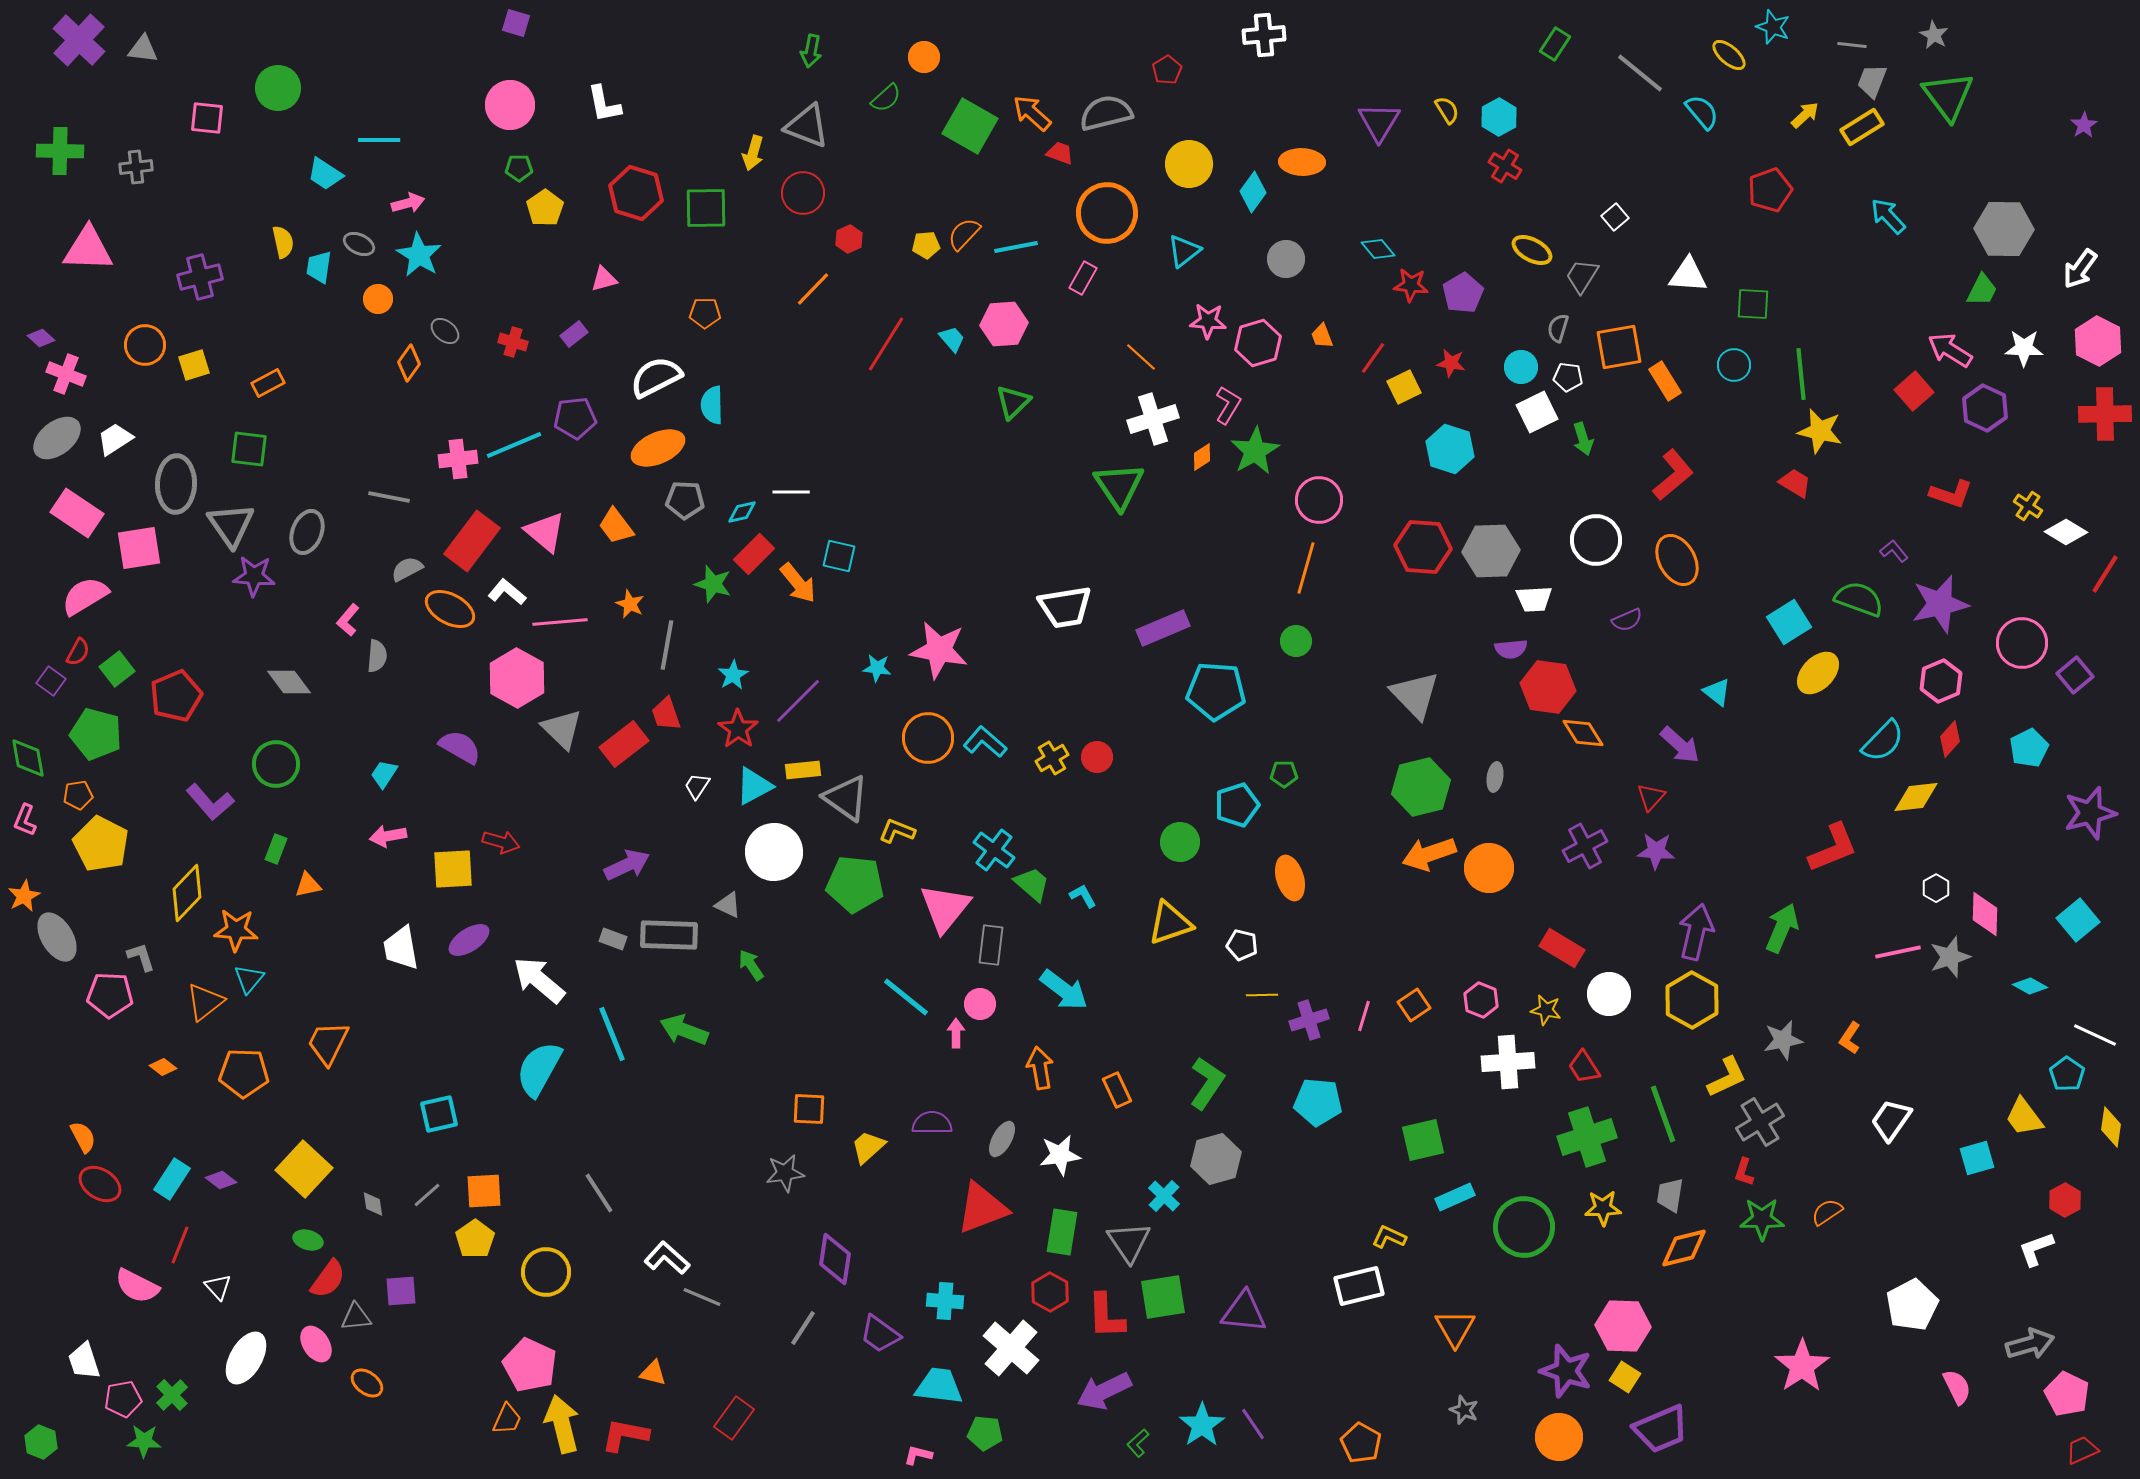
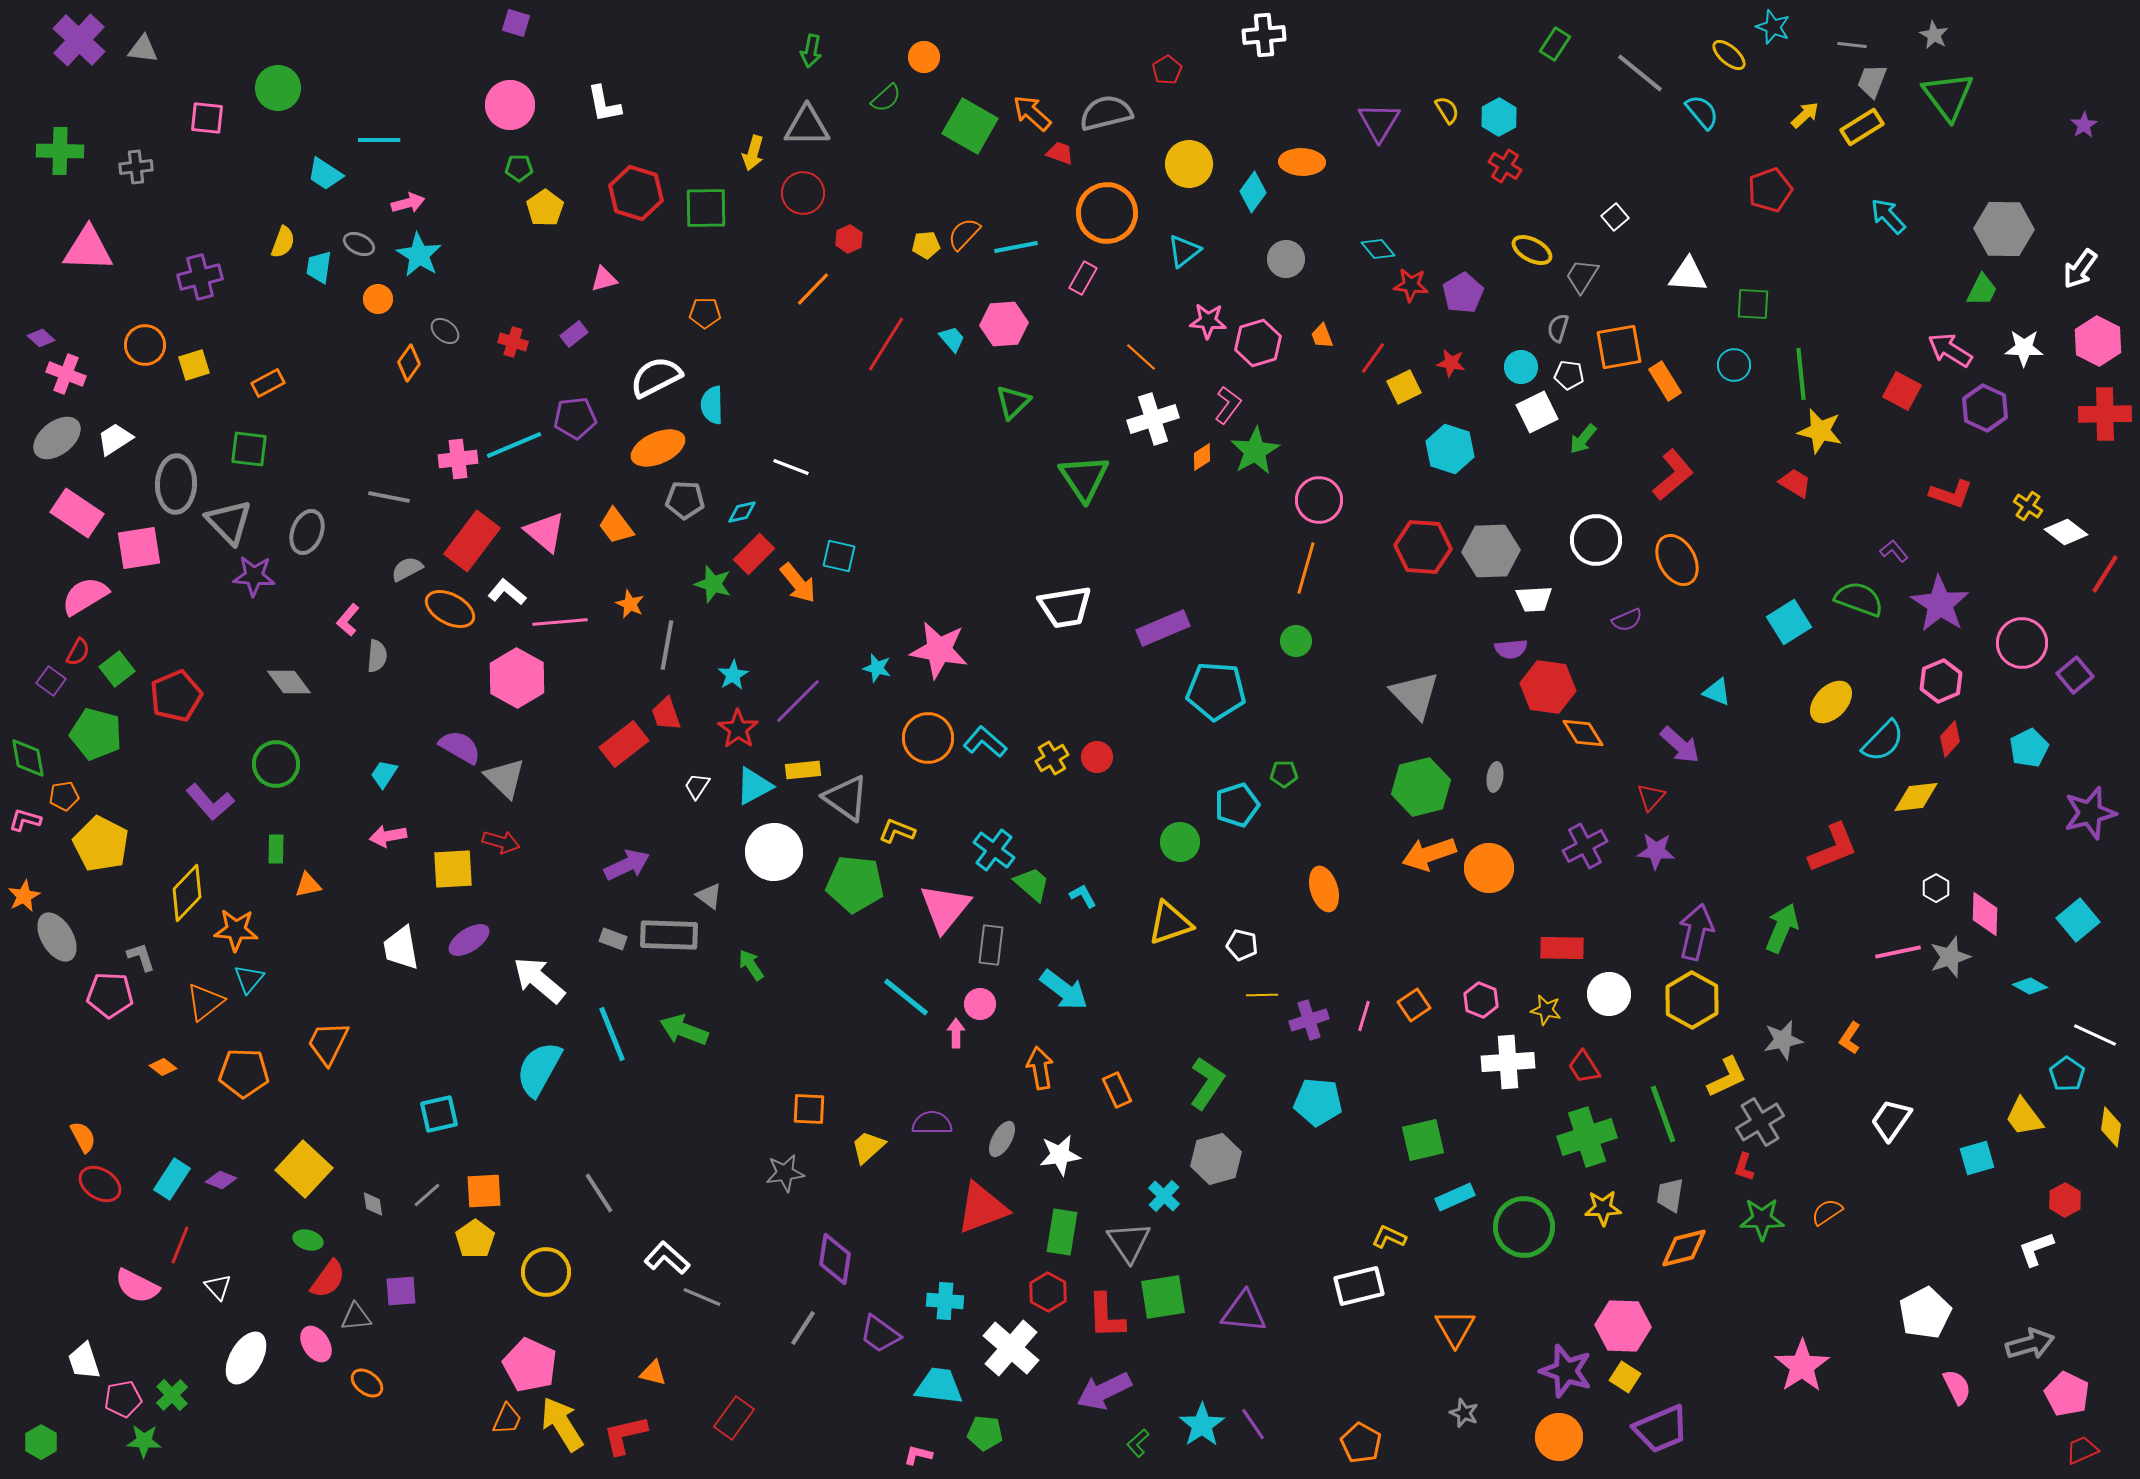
gray triangle at (807, 126): rotated 21 degrees counterclockwise
yellow semicircle at (283, 242): rotated 32 degrees clockwise
white pentagon at (1568, 377): moved 1 px right, 2 px up
red square at (1914, 391): moved 12 px left; rotated 21 degrees counterclockwise
pink L-shape at (1228, 405): rotated 6 degrees clockwise
green arrow at (1583, 439): rotated 56 degrees clockwise
green triangle at (1119, 486): moved 35 px left, 8 px up
white line at (791, 492): moved 25 px up; rotated 21 degrees clockwise
gray triangle at (231, 525): moved 2 px left, 3 px up; rotated 9 degrees counterclockwise
white diamond at (2066, 532): rotated 6 degrees clockwise
purple star at (1940, 604): rotated 26 degrees counterclockwise
cyan star at (877, 668): rotated 8 degrees clockwise
yellow ellipse at (1818, 673): moved 13 px right, 29 px down
cyan triangle at (1717, 692): rotated 16 degrees counterclockwise
gray triangle at (562, 729): moved 57 px left, 49 px down
orange pentagon at (78, 795): moved 14 px left, 1 px down
pink L-shape at (25, 820): rotated 84 degrees clockwise
green rectangle at (276, 849): rotated 20 degrees counterclockwise
orange ellipse at (1290, 878): moved 34 px right, 11 px down
gray triangle at (728, 905): moved 19 px left, 9 px up; rotated 12 degrees clockwise
red rectangle at (1562, 948): rotated 30 degrees counterclockwise
red L-shape at (1744, 1172): moved 5 px up
purple diamond at (221, 1180): rotated 16 degrees counterclockwise
red hexagon at (1050, 1292): moved 2 px left
white pentagon at (1912, 1305): moved 13 px right, 8 px down
gray star at (1464, 1410): moved 3 px down
yellow arrow at (562, 1424): rotated 18 degrees counterclockwise
red L-shape at (625, 1435): rotated 24 degrees counterclockwise
green hexagon at (41, 1442): rotated 8 degrees clockwise
